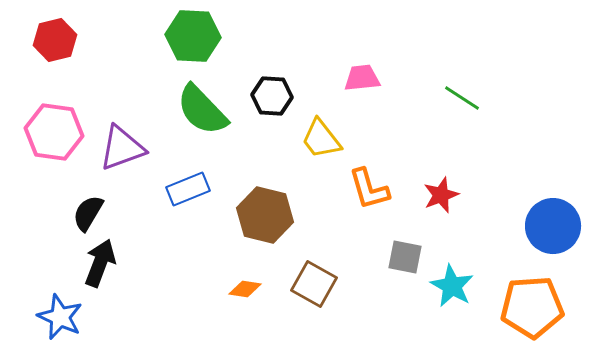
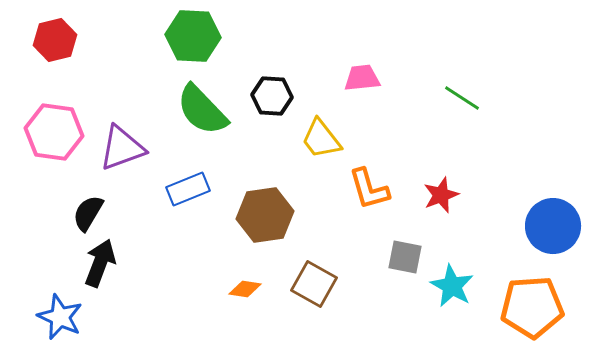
brown hexagon: rotated 22 degrees counterclockwise
